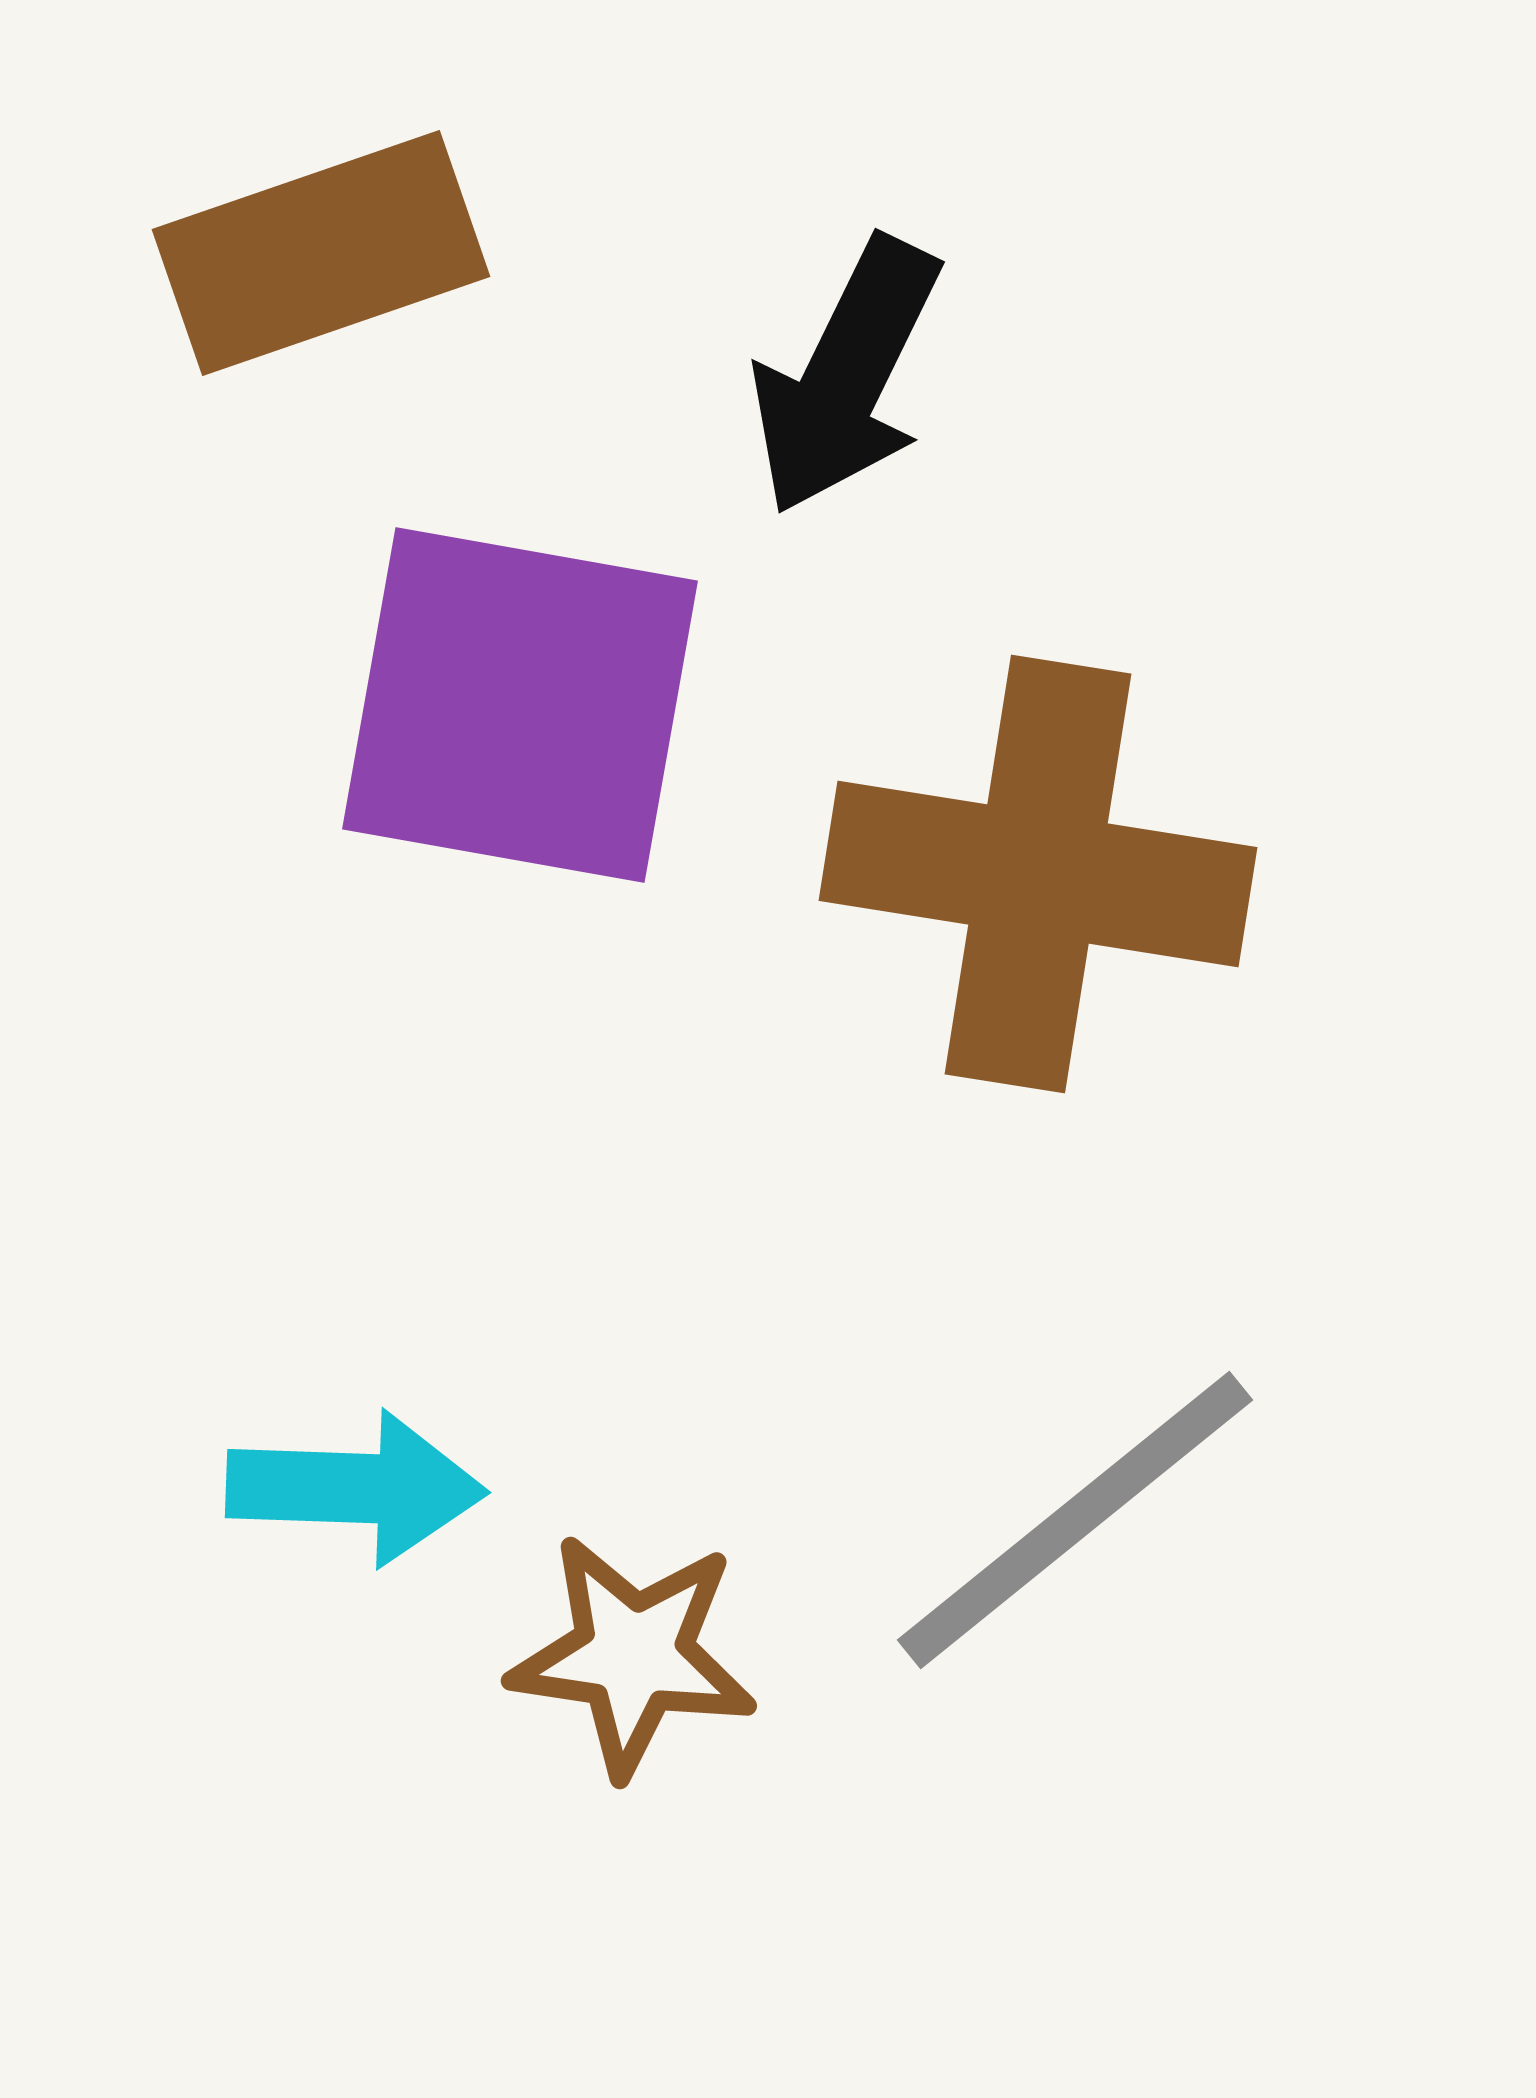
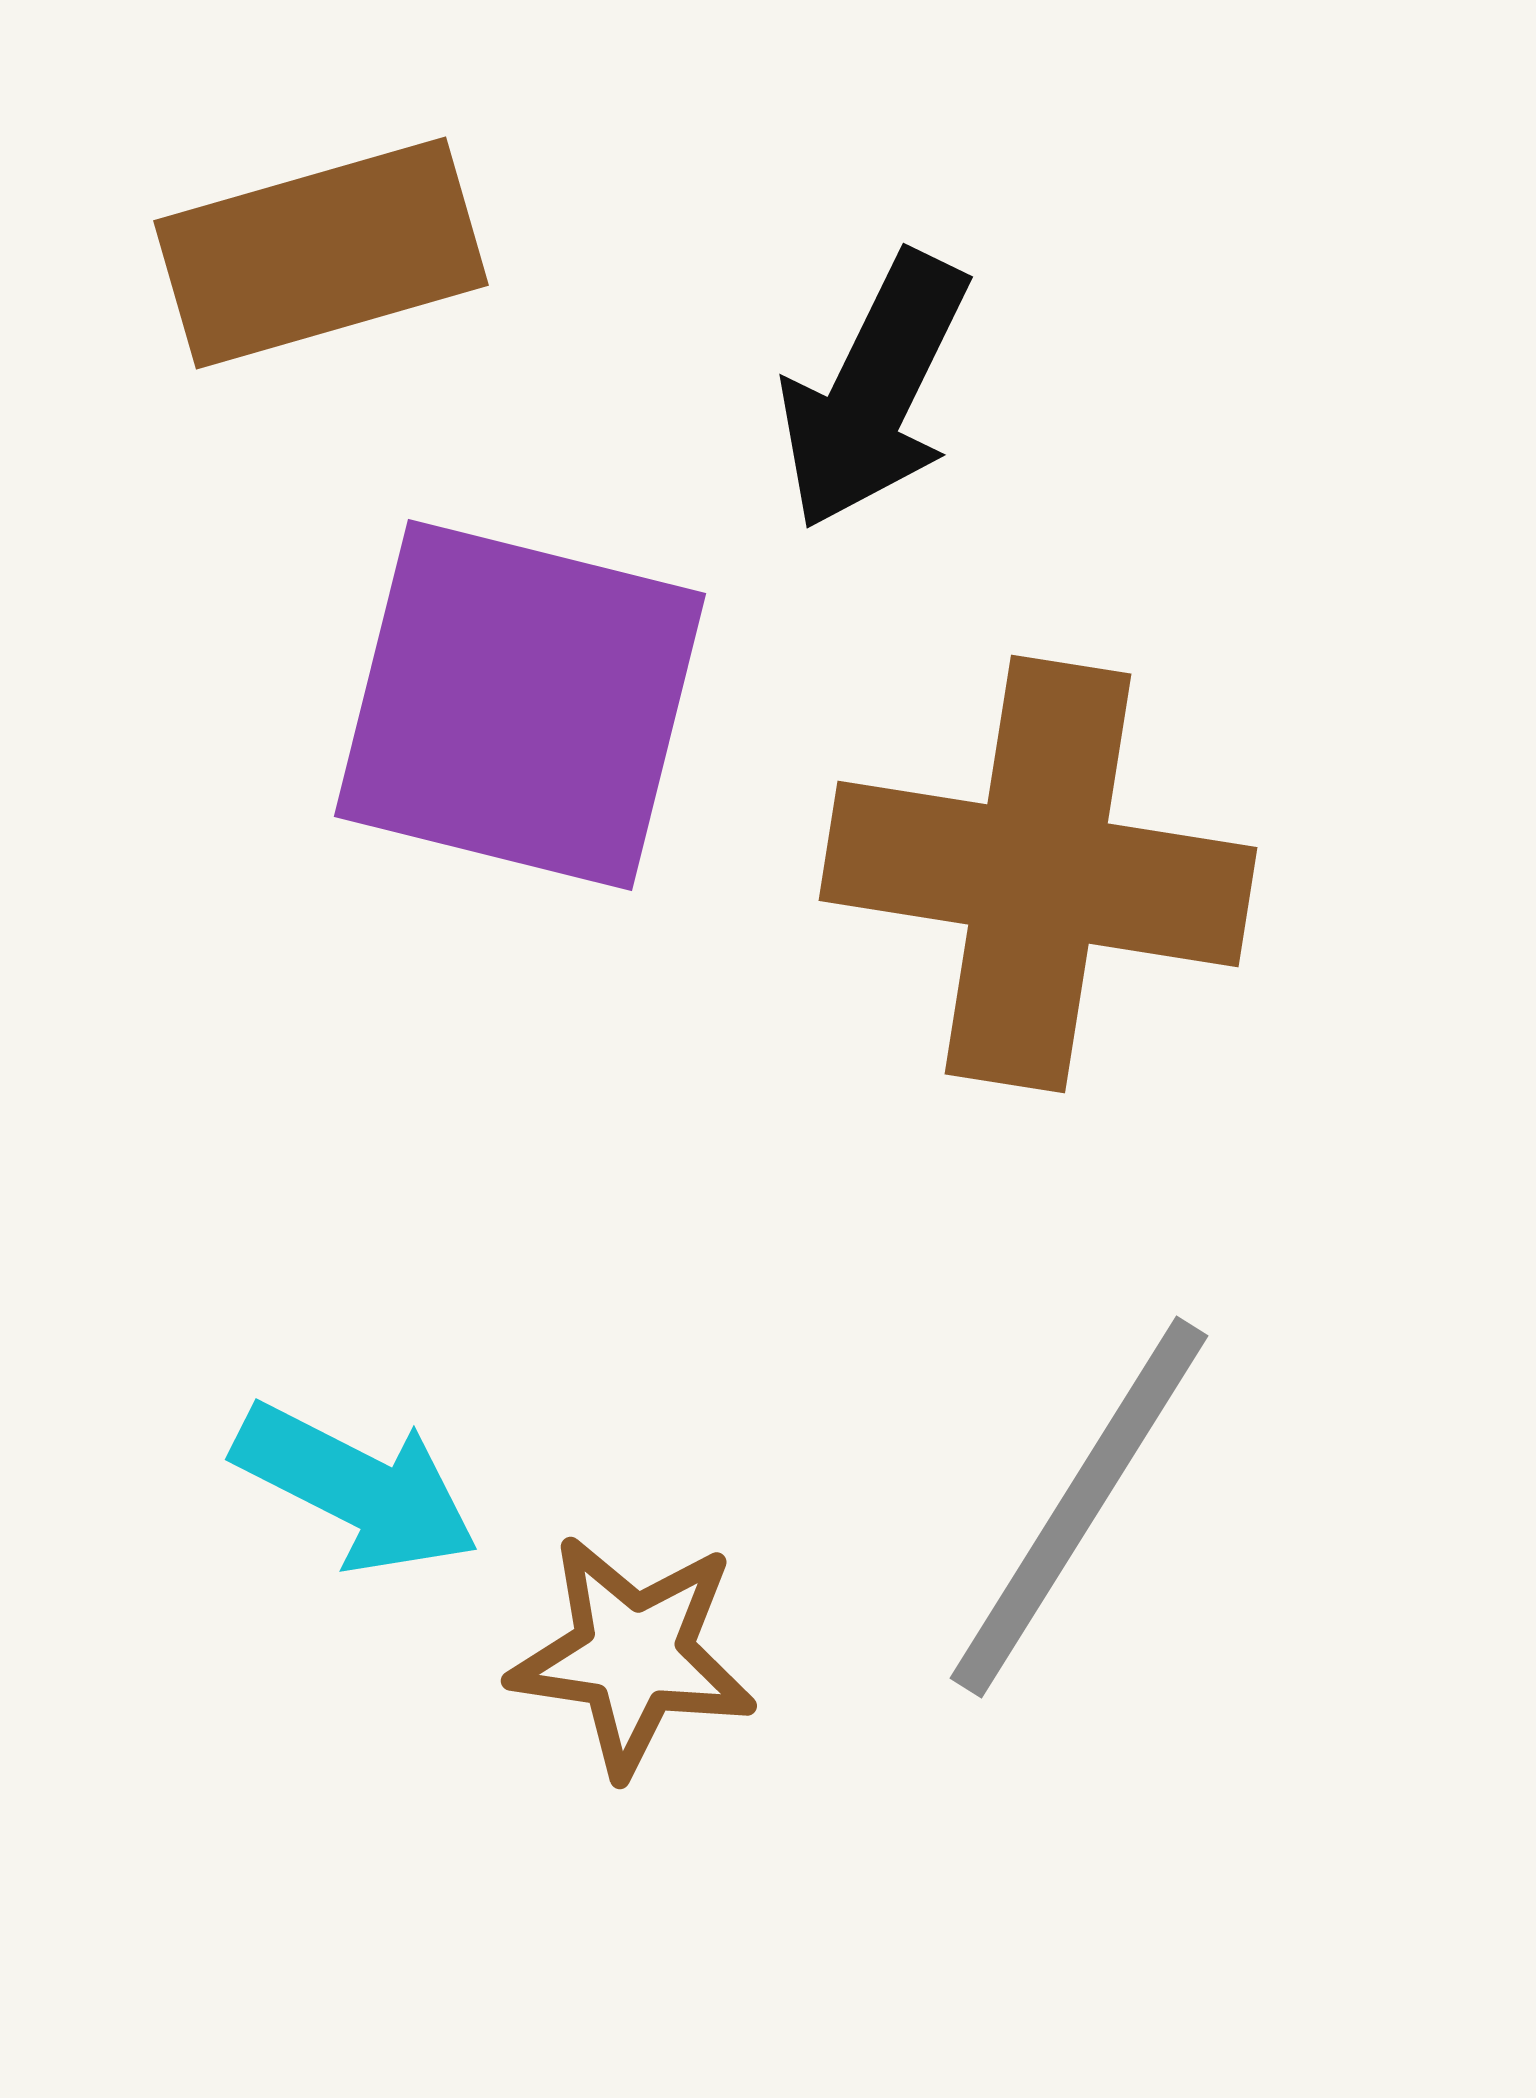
brown rectangle: rotated 3 degrees clockwise
black arrow: moved 28 px right, 15 px down
purple square: rotated 4 degrees clockwise
cyan arrow: rotated 25 degrees clockwise
gray line: moved 4 px right, 13 px up; rotated 19 degrees counterclockwise
